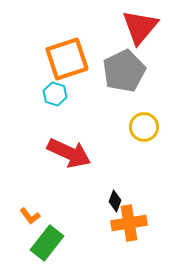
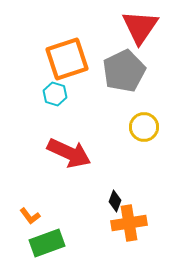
red triangle: rotated 6 degrees counterclockwise
green rectangle: rotated 32 degrees clockwise
